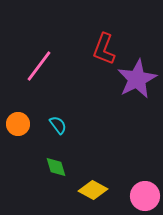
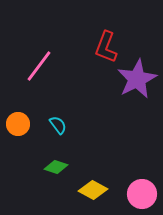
red L-shape: moved 2 px right, 2 px up
green diamond: rotated 55 degrees counterclockwise
pink circle: moved 3 px left, 2 px up
